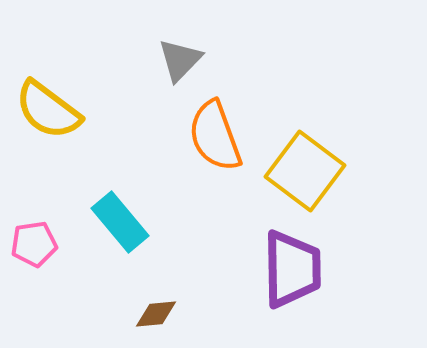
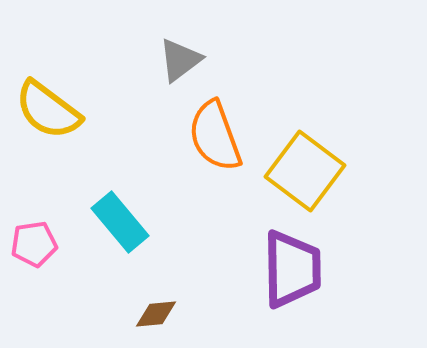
gray triangle: rotated 9 degrees clockwise
